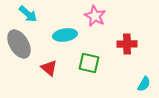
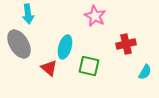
cyan arrow: rotated 42 degrees clockwise
cyan ellipse: moved 12 px down; rotated 65 degrees counterclockwise
red cross: moved 1 px left; rotated 12 degrees counterclockwise
green square: moved 3 px down
cyan semicircle: moved 1 px right, 12 px up
